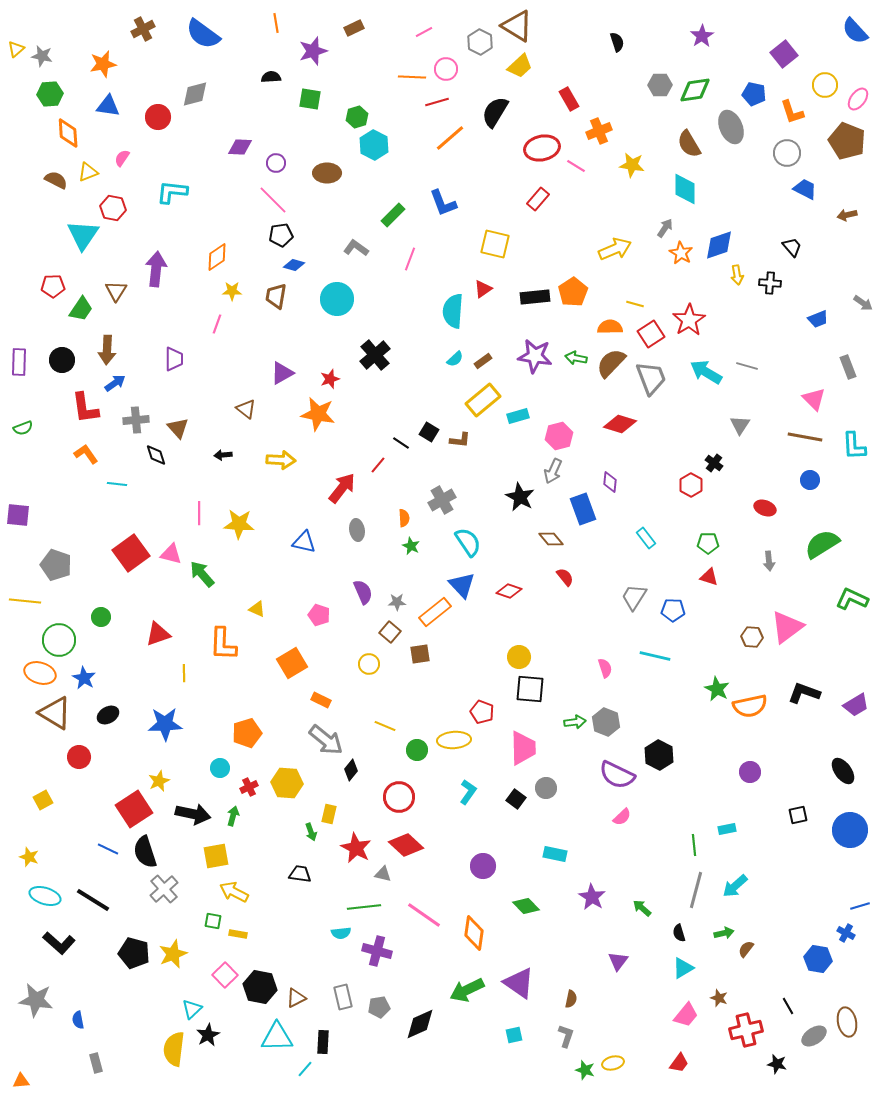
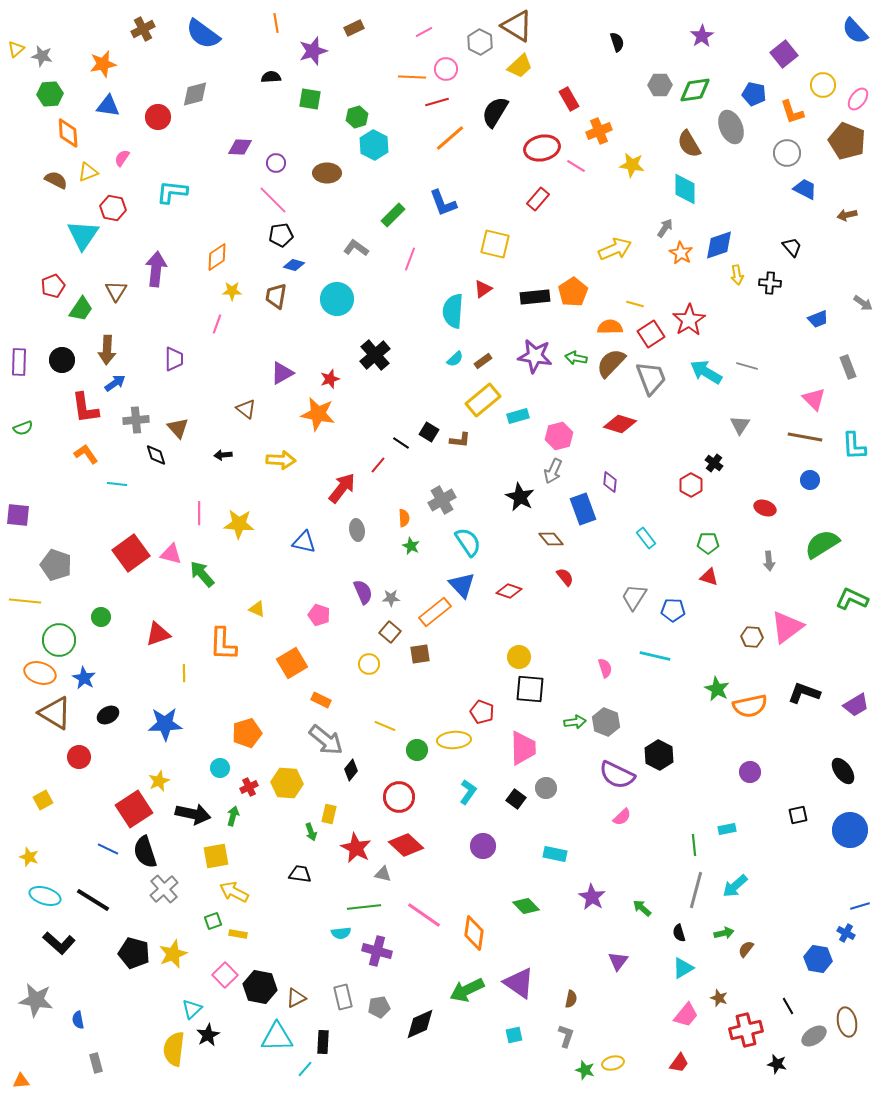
yellow circle at (825, 85): moved 2 px left
red pentagon at (53, 286): rotated 20 degrees counterclockwise
gray star at (397, 602): moved 6 px left, 4 px up
purple circle at (483, 866): moved 20 px up
green square at (213, 921): rotated 30 degrees counterclockwise
